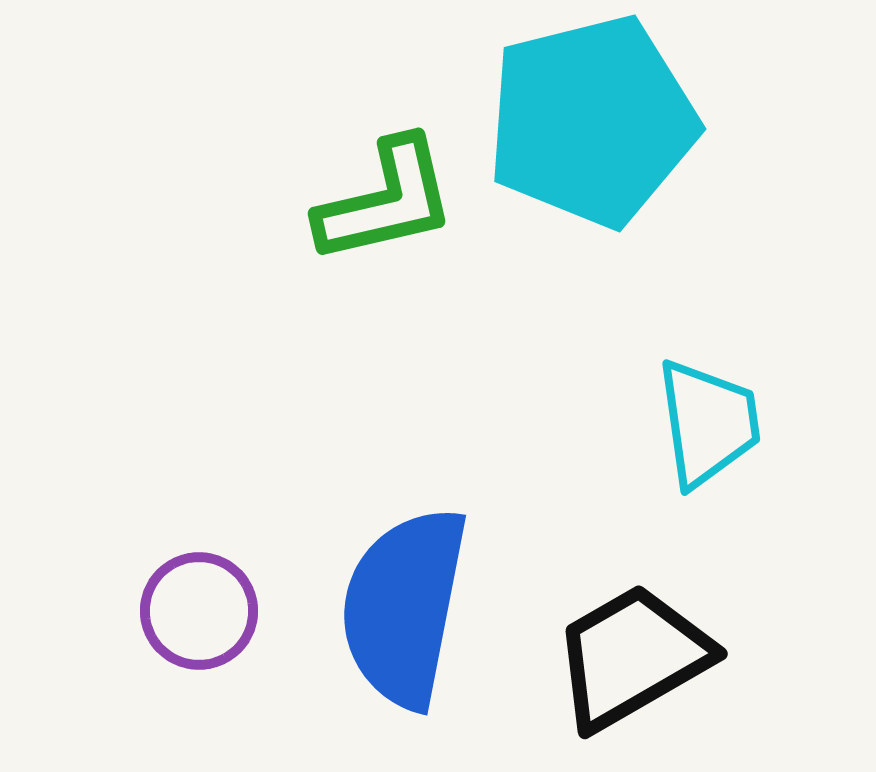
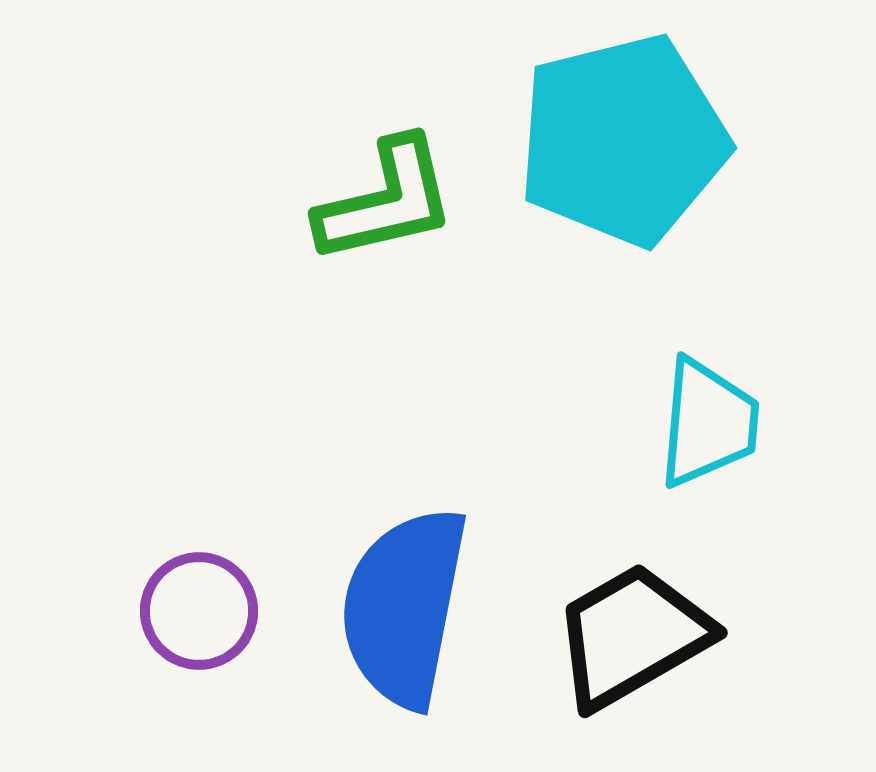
cyan pentagon: moved 31 px right, 19 px down
cyan trapezoid: rotated 13 degrees clockwise
black trapezoid: moved 21 px up
